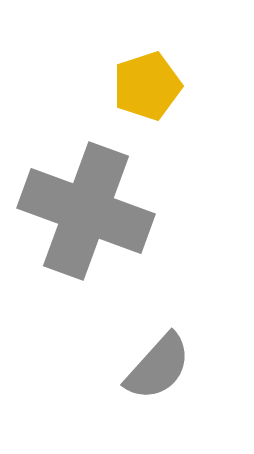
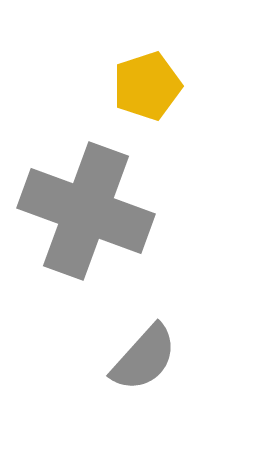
gray semicircle: moved 14 px left, 9 px up
